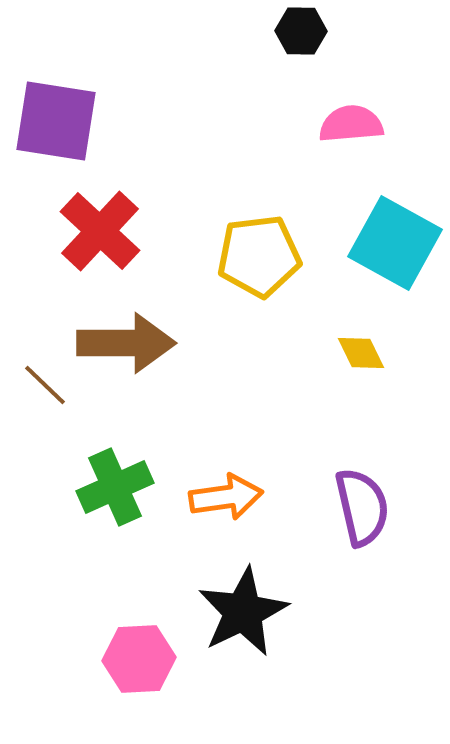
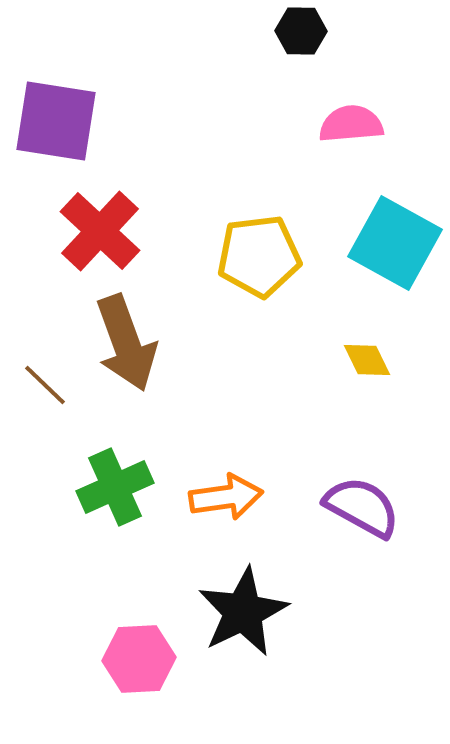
brown arrow: rotated 70 degrees clockwise
yellow diamond: moved 6 px right, 7 px down
purple semicircle: rotated 48 degrees counterclockwise
